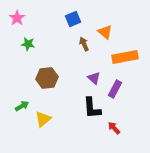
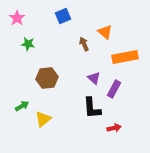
blue square: moved 10 px left, 3 px up
purple rectangle: moved 1 px left
red arrow: rotated 120 degrees clockwise
